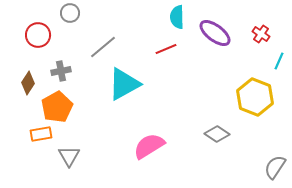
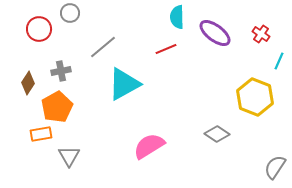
red circle: moved 1 px right, 6 px up
